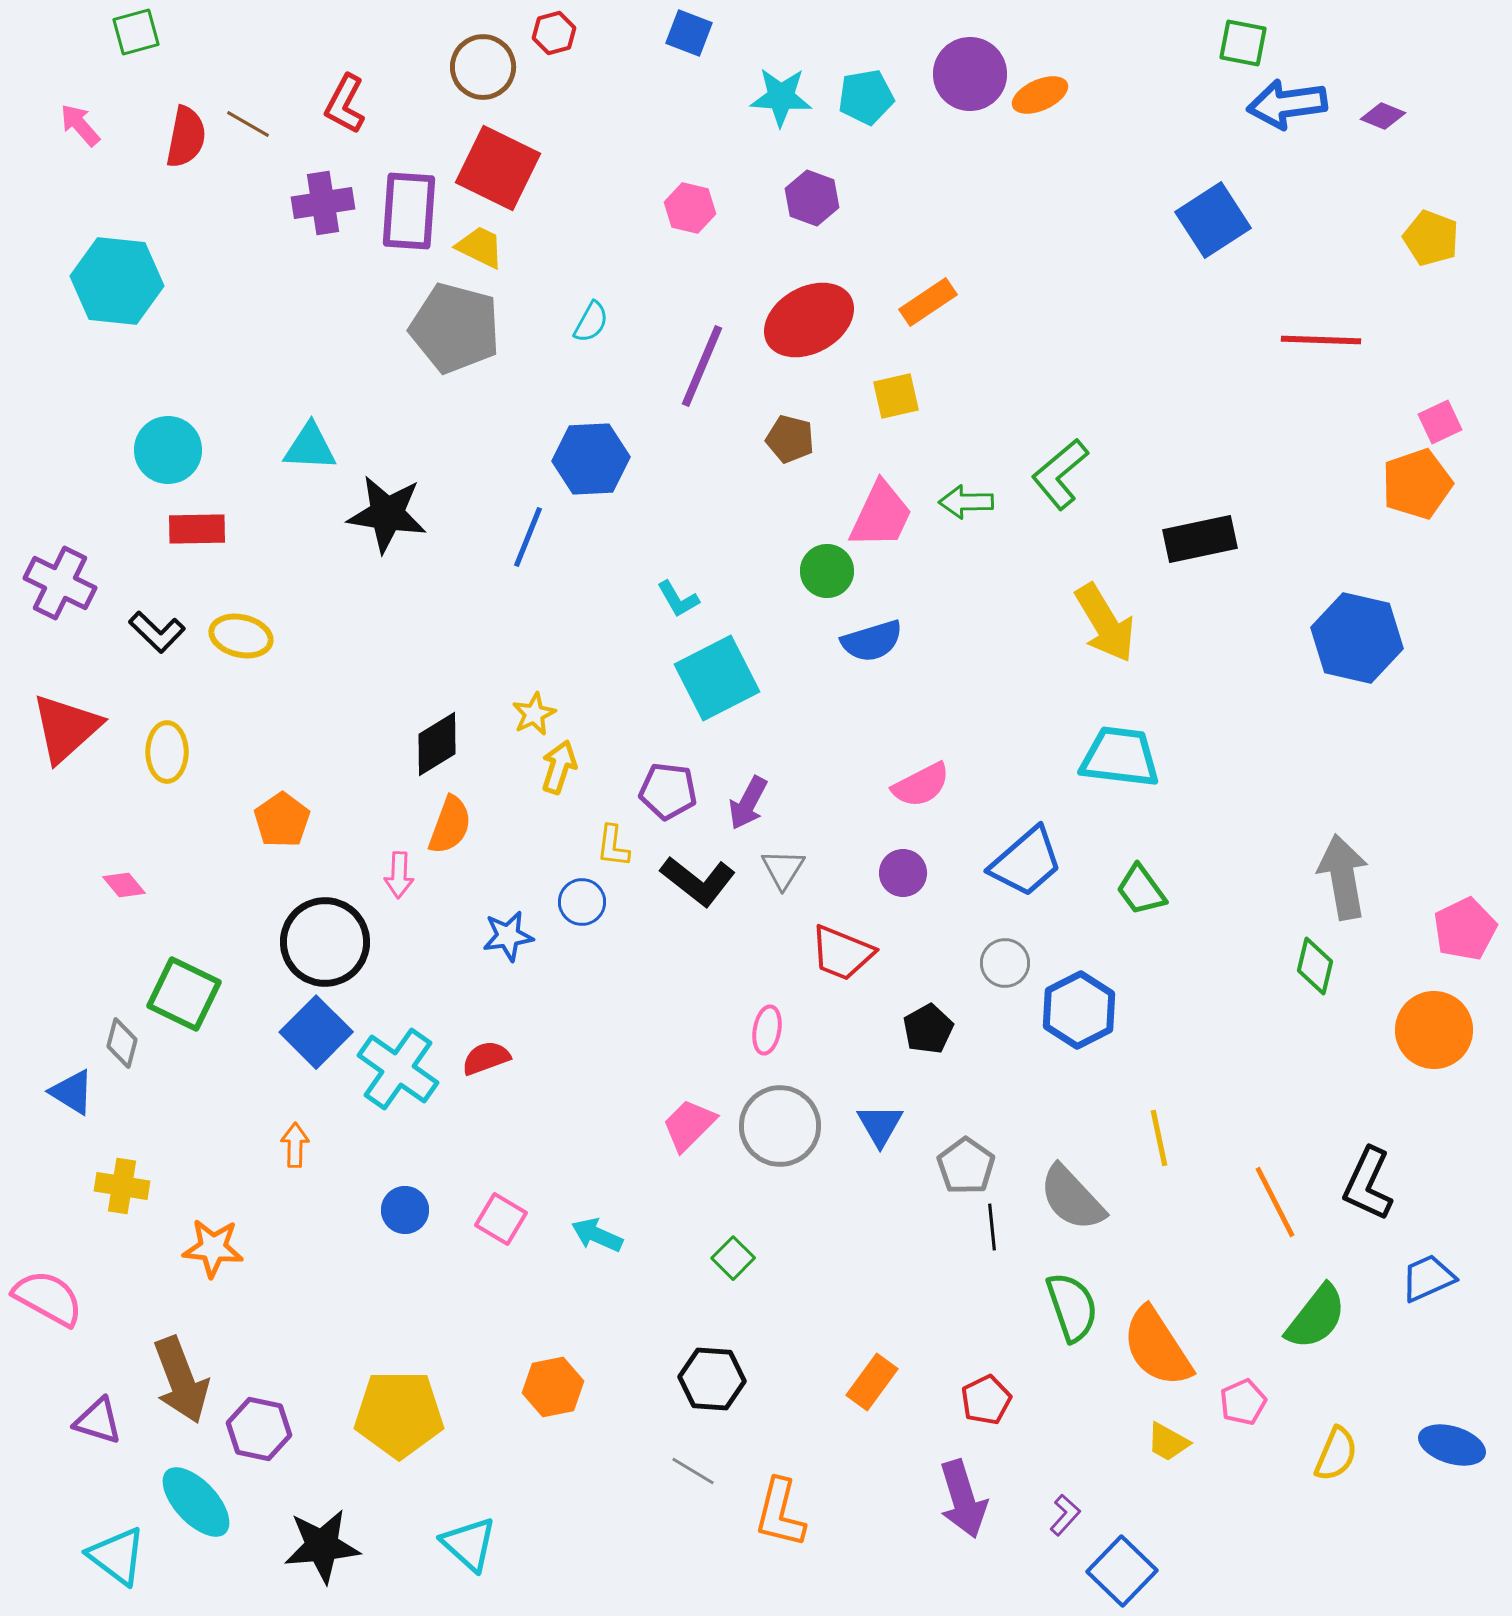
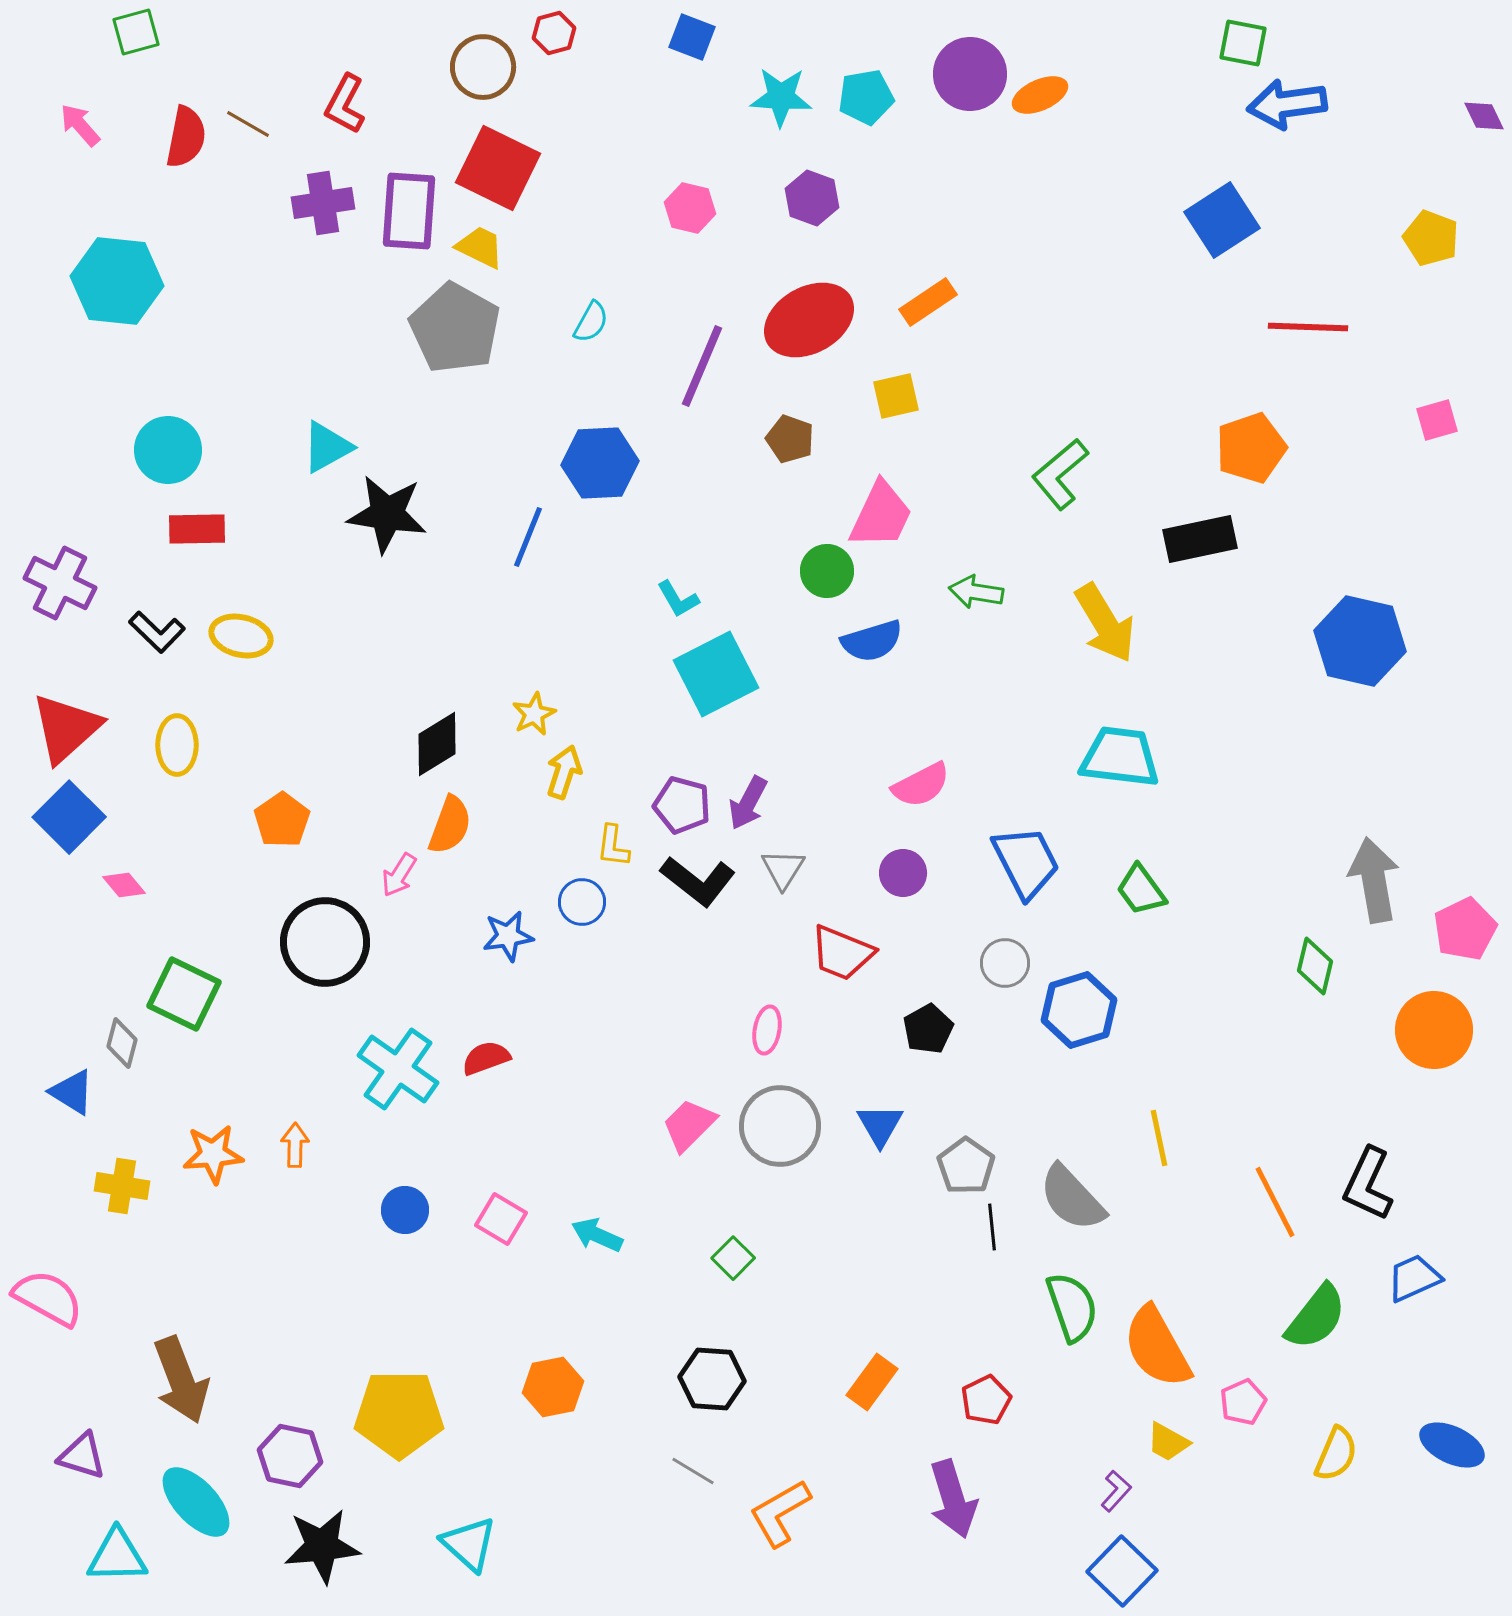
blue square at (689, 33): moved 3 px right, 4 px down
purple diamond at (1383, 116): moved 101 px right; rotated 42 degrees clockwise
blue square at (1213, 220): moved 9 px right
gray pentagon at (455, 328): rotated 14 degrees clockwise
red line at (1321, 340): moved 13 px left, 13 px up
pink square at (1440, 422): moved 3 px left, 2 px up; rotated 9 degrees clockwise
brown pentagon at (790, 439): rotated 6 degrees clockwise
cyan triangle at (310, 447): moved 17 px right; rotated 32 degrees counterclockwise
blue hexagon at (591, 459): moved 9 px right, 4 px down
orange pentagon at (1417, 484): moved 166 px left, 36 px up
green arrow at (966, 502): moved 10 px right, 90 px down; rotated 10 degrees clockwise
blue hexagon at (1357, 638): moved 3 px right, 3 px down
cyan square at (717, 678): moved 1 px left, 4 px up
yellow ellipse at (167, 752): moved 10 px right, 7 px up
yellow arrow at (559, 767): moved 5 px right, 5 px down
purple pentagon at (668, 791): moved 14 px right, 14 px down; rotated 8 degrees clockwise
blue trapezoid at (1026, 862): rotated 76 degrees counterclockwise
pink arrow at (399, 875): rotated 30 degrees clockwise
gray arrow at (1343, 877): moved 31 px right, 3 px down
blue hexagon at (1079, 1010): rotated 10 degrees clockwise
blue square at (316, 1032): moved 247 px left, 215 px up
orange star at (213, 1248): moved 94 px up; rotated 10 degrees counterclockwise
blue trapezoid at (1428, 1278): moved 14 px left
orange semicircle at (1157, 1347): rotated 4 degrees clockwise
purple triangle at (98, 1421): moved 16 px left, 35 px down
purple hexagon at (259, 1429): moved 31 px right, 27 px down
blue ellipse at (1452, 1445): rotated 8 degrees clockwise
purple arrow at (963, 1499): moved 10 px left
orange L-shape at (780, 1513): rotated 46 degrees clockwise
purple L-shape at (1065, 1515): moved 51 px right, 24 px up
cyan triangle at (117, 1556): rotated 38 degrees counterclockwise
